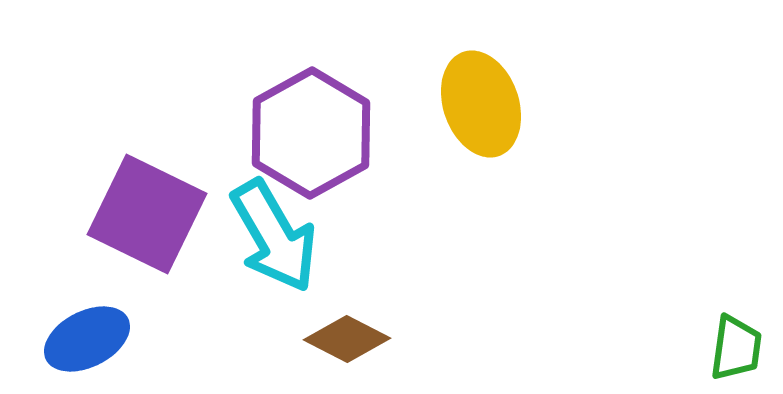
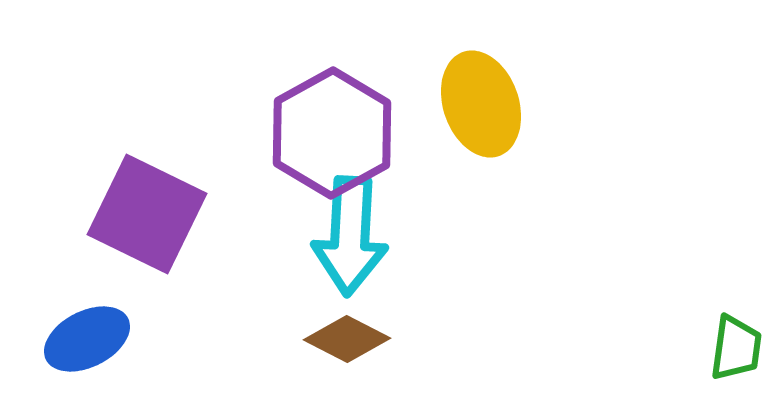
purple hexagon: moved 21 px right
cyan arrow: moved 76 px right; rotated 33 degrees clockwise
